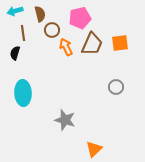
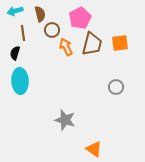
pink pentagon: rotated 15 degrees counterclockwise
brown trapezoid: rotated 10 degrees counterclockwise
cyan ellipse: moved 3 px left, 12 px up
orange triangle: rotated 42 degrees counterclockwise
